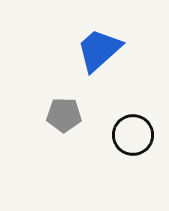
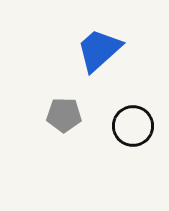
black circle: moved 9 px up
